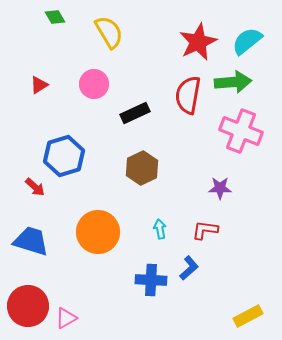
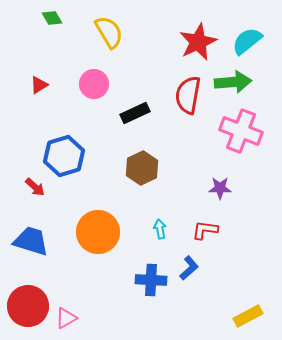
green diamond: moved 3 px left, 1 px down
